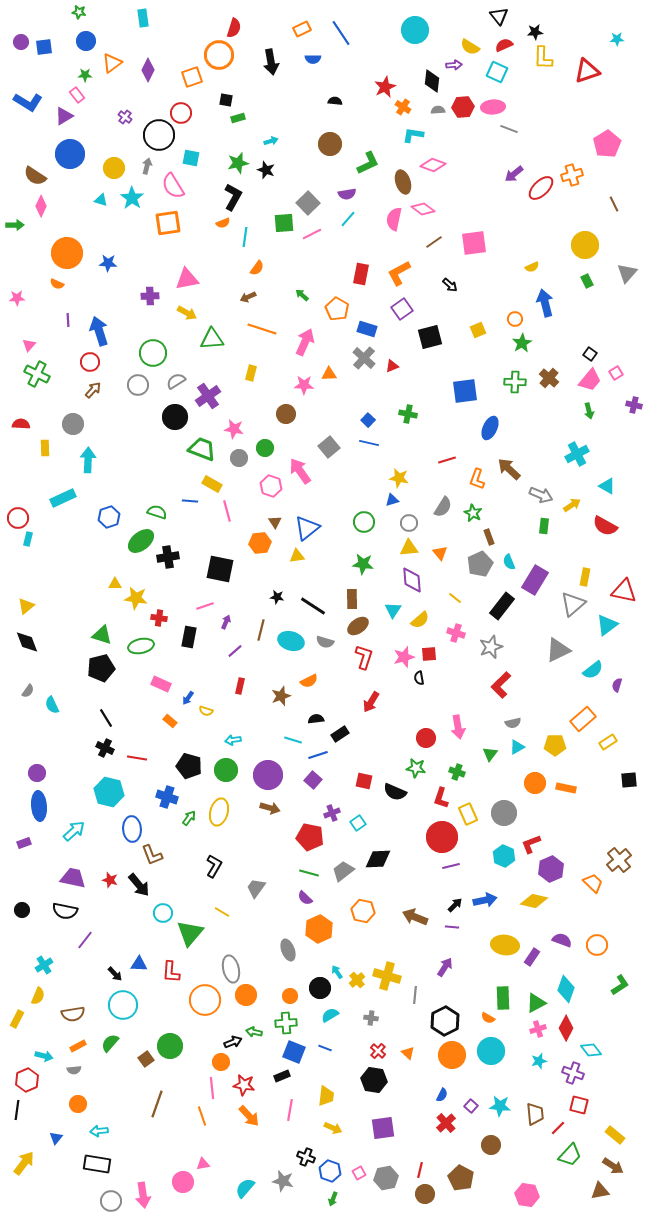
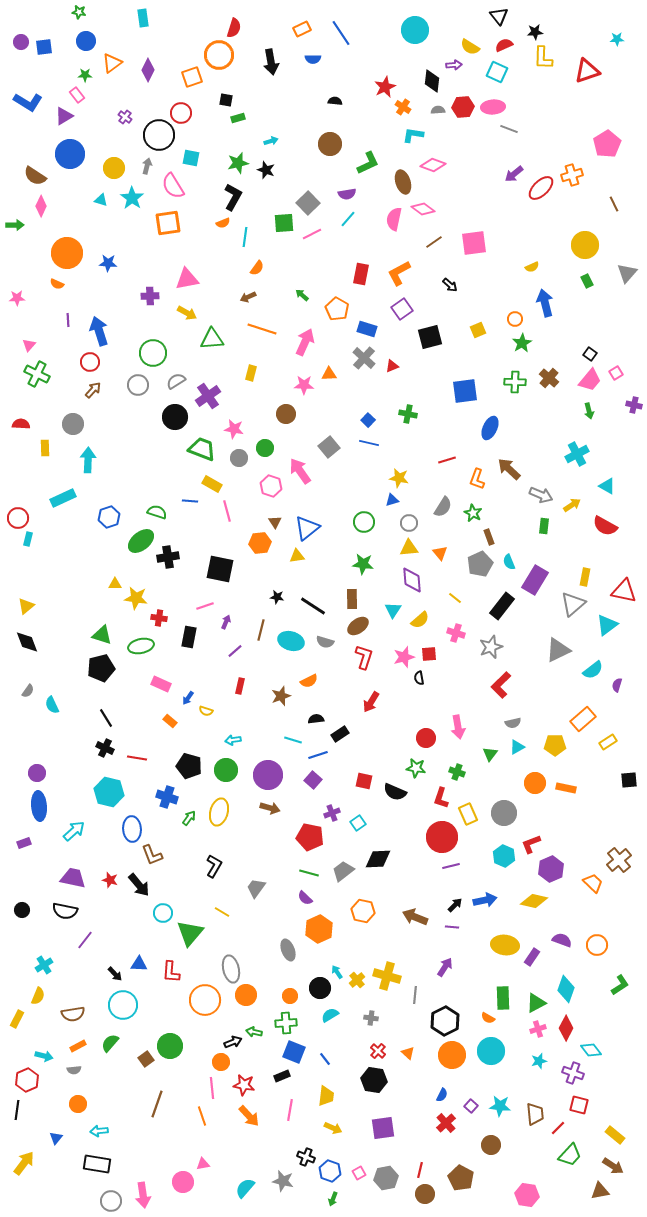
blue line at (325, 1048): moved 11 px down; rotated 32 degrees clockwise
